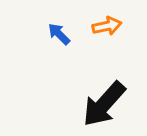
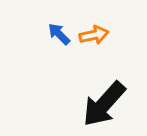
orange arrow: moved 13 px left, 9 px down
